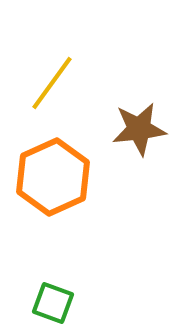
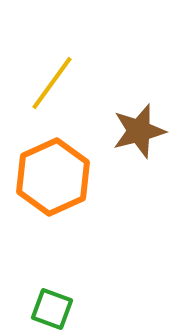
brown star: moved 2 px down; rotated 8 degrees counterclockwise
green square: moved 1 px left, 6 px down
